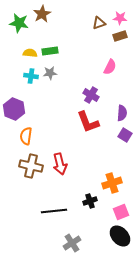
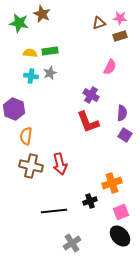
brown star: rotated 18 degrees counterclockwise
gray star: rotated 16 degrees counterclockwise
